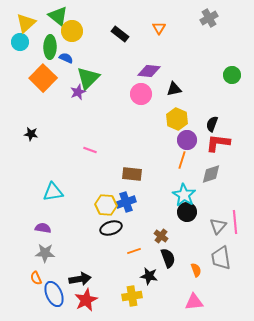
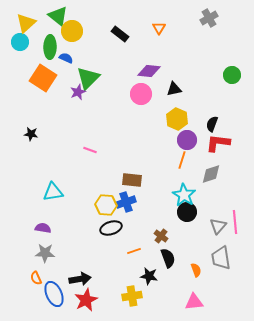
orange square at (43, 78): rotated 12 degrees counterclockwise
brown rectangle at (132, 174): moved 6 px down
